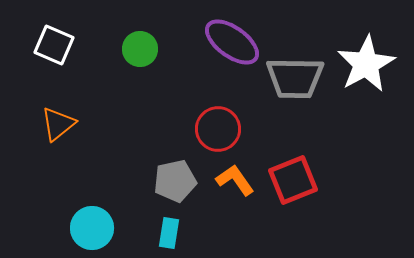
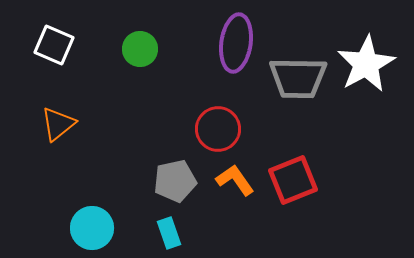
purple ellipse: moved 4 px right, 1 px down; rotated 62 degrees clockwise
gray trapezoid: moved 3 px right
cyan rectangle: rotated 28 degrees counterclockwise
